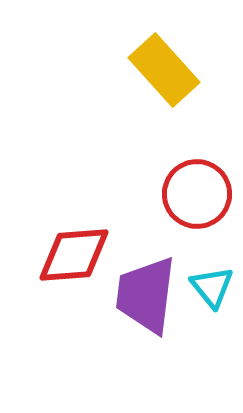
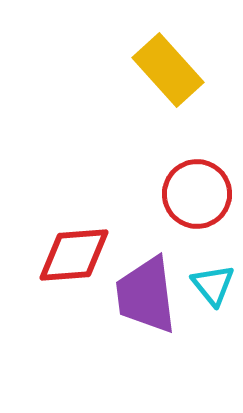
yellow rectangle: moved 4 px right
cyan triangle: moved 1 px right, 2 px up
purple trapezoid: rotated 14 degrees counterclockwise
